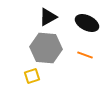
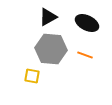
gray hexagon: moved 5 px right, 1 px down
yellow square: rotated 28 degrees clockwise
